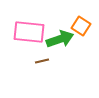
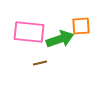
orange square: rotated 36 degrees counterclockwise
brown line: moved 2 px left, 2 px down
